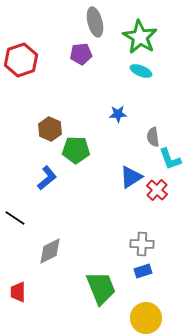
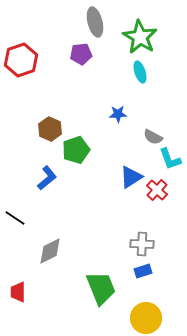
cyan ellipse: moved 1 px left, 1 px down; rotated 50 degrees clockwise
gray semicircle: rotated 54 degrees counterclockwise
green pentagon: rotated 20 degrees counterclockwise
